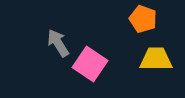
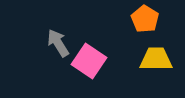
orange pentagon: moved 2 px right; rotated 12 degrees clockwise
pink square: moved 1 px left, 3 px up
